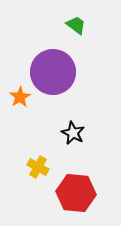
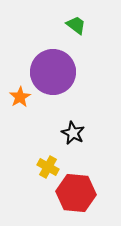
yellow cross: moved 10 px right
